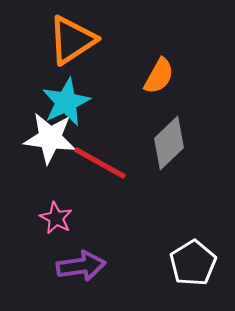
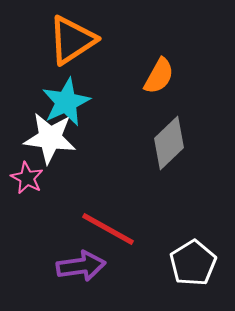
red line: moved 8 px right, 66 px down
pink star: moved 29 px left, 40 px up
